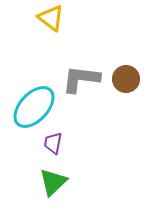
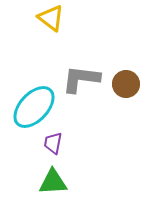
brown circle: moved 5 px down
green triangle: rotated 40 degrees clockwise
